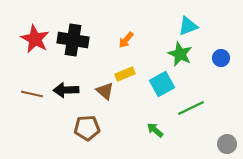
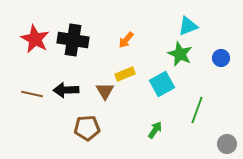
brown triangle: rotated 18 degrees clockwise
green line: moved 6 px right, 2 px down; rotated 44 degrees counterclockwise
green arrow: rotated 84 degrees clockwise
